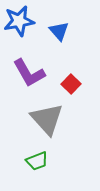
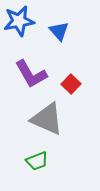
purple L-shape: moved 2 px right, 1 px down
gray triangle: rotated 24 degrees counterclockwise
